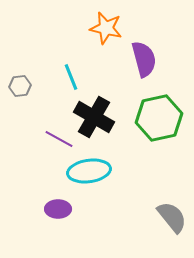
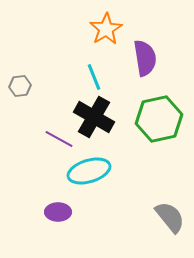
orange star: moved 1 px down; rotated 28 degrees clockwise
purple semicircle: moved 1 px right, 1 px up; rotated 6 degrees clockwise
cyan line: moved 23 px right
green hexagon: moved 1 px down
cyan ellipse: rotated 9 degrees counterclockwise
purple ellipse: moved 3 px down
gray semicircle: moved 2 px left
